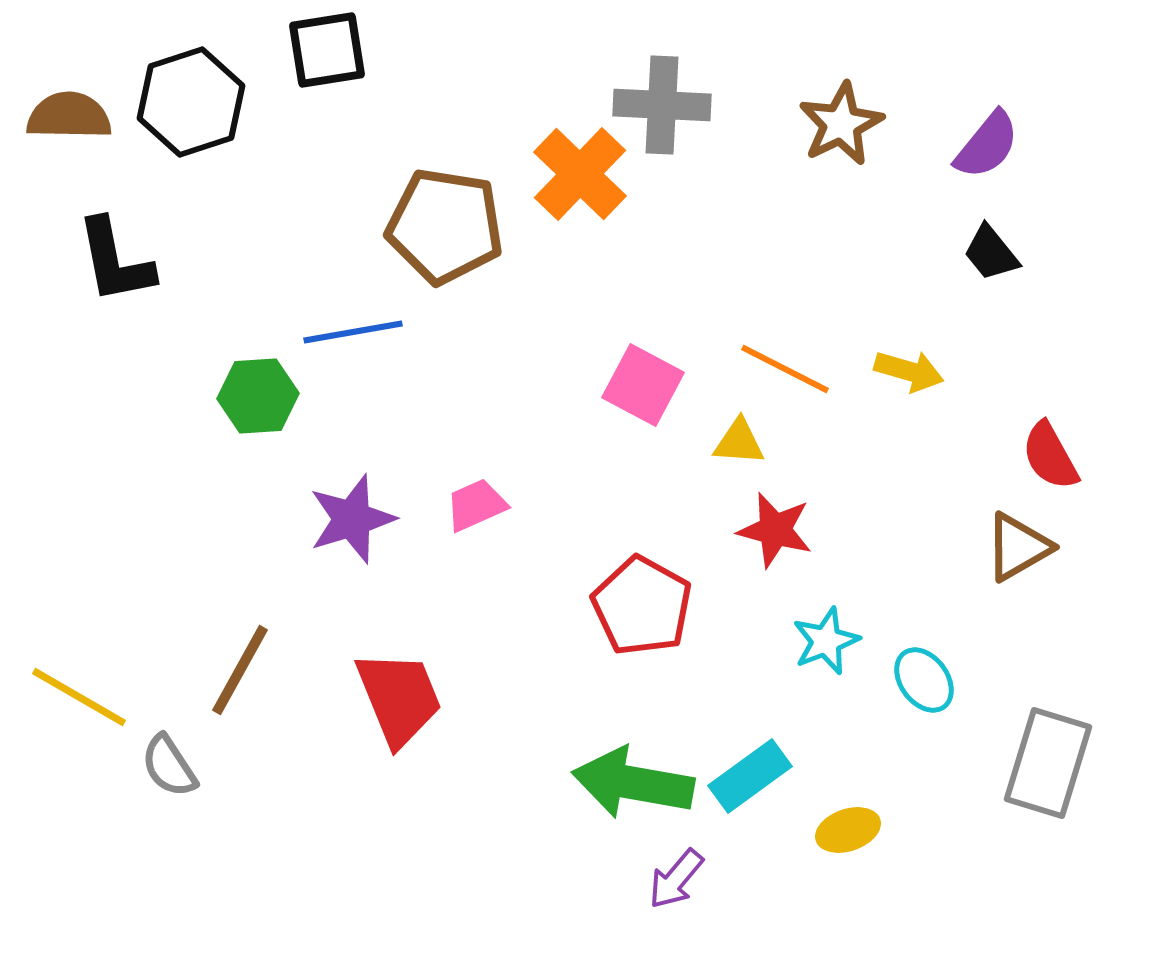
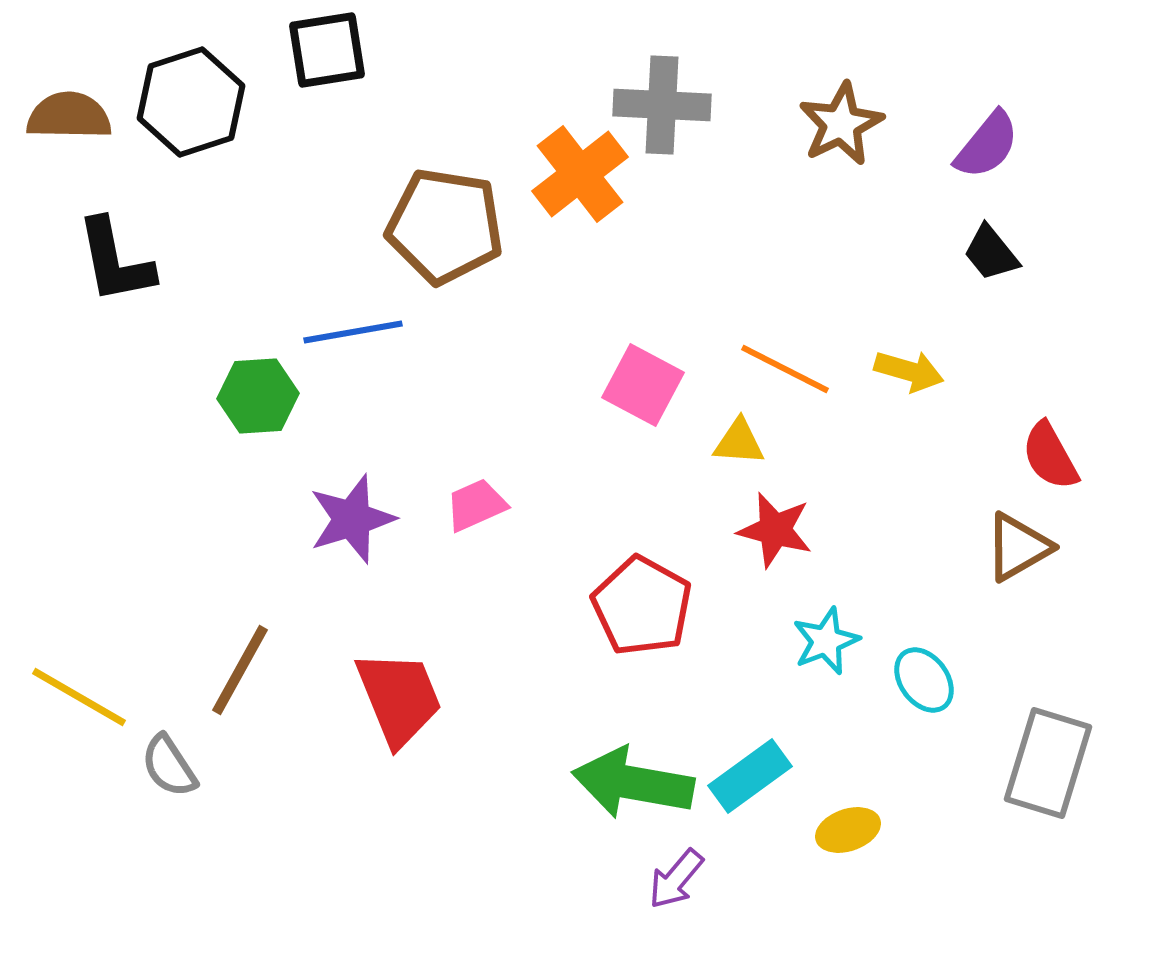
orange cross: rotated 8 degrees clockwise
